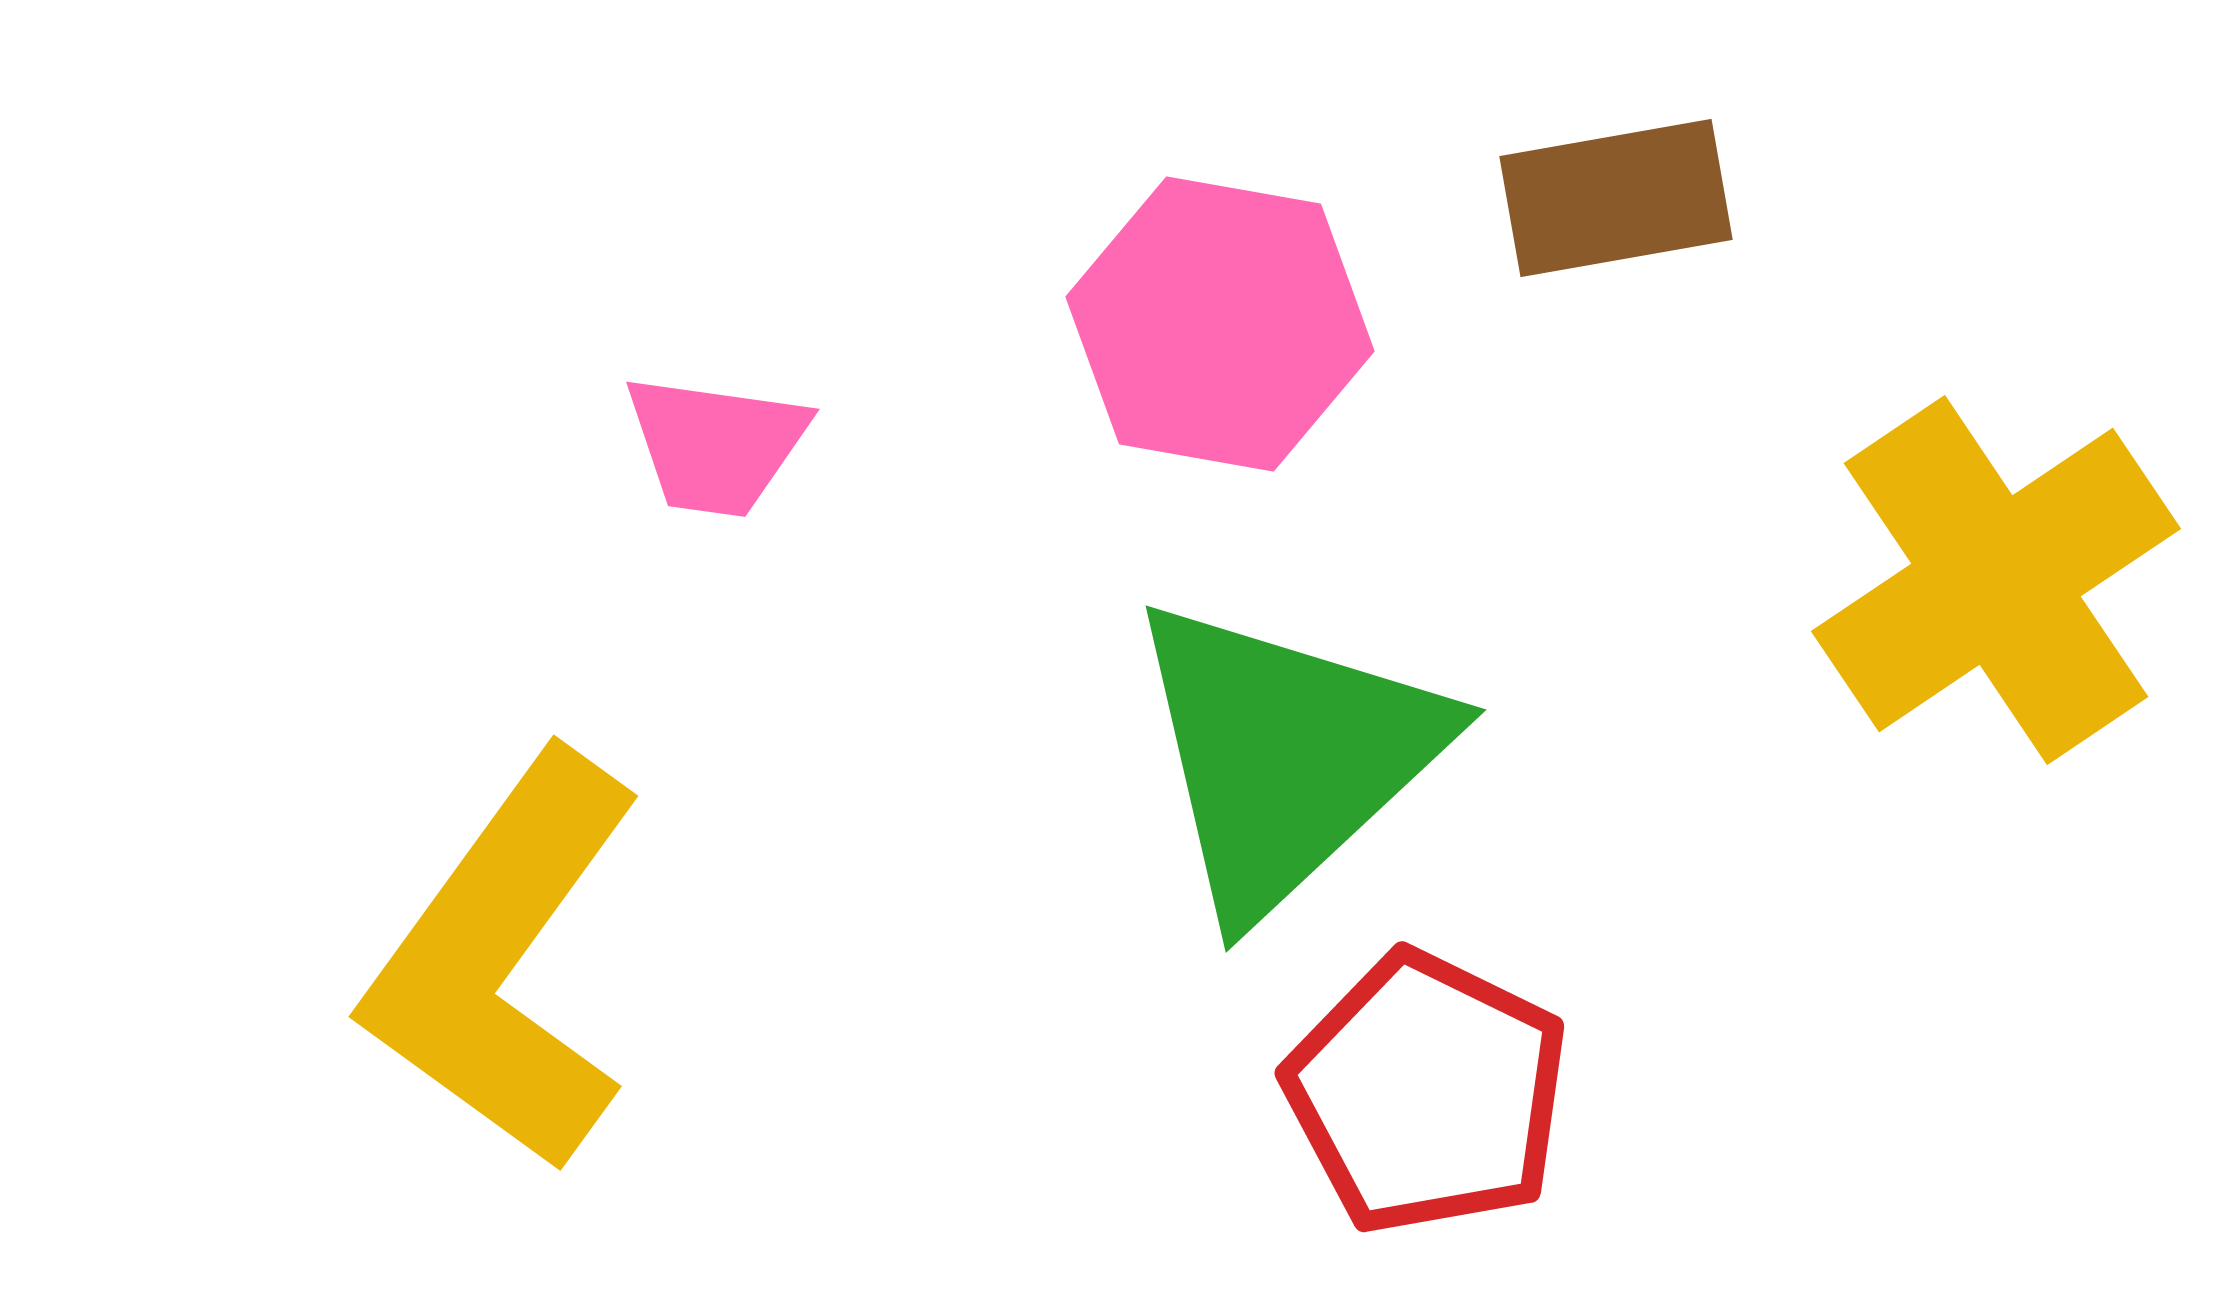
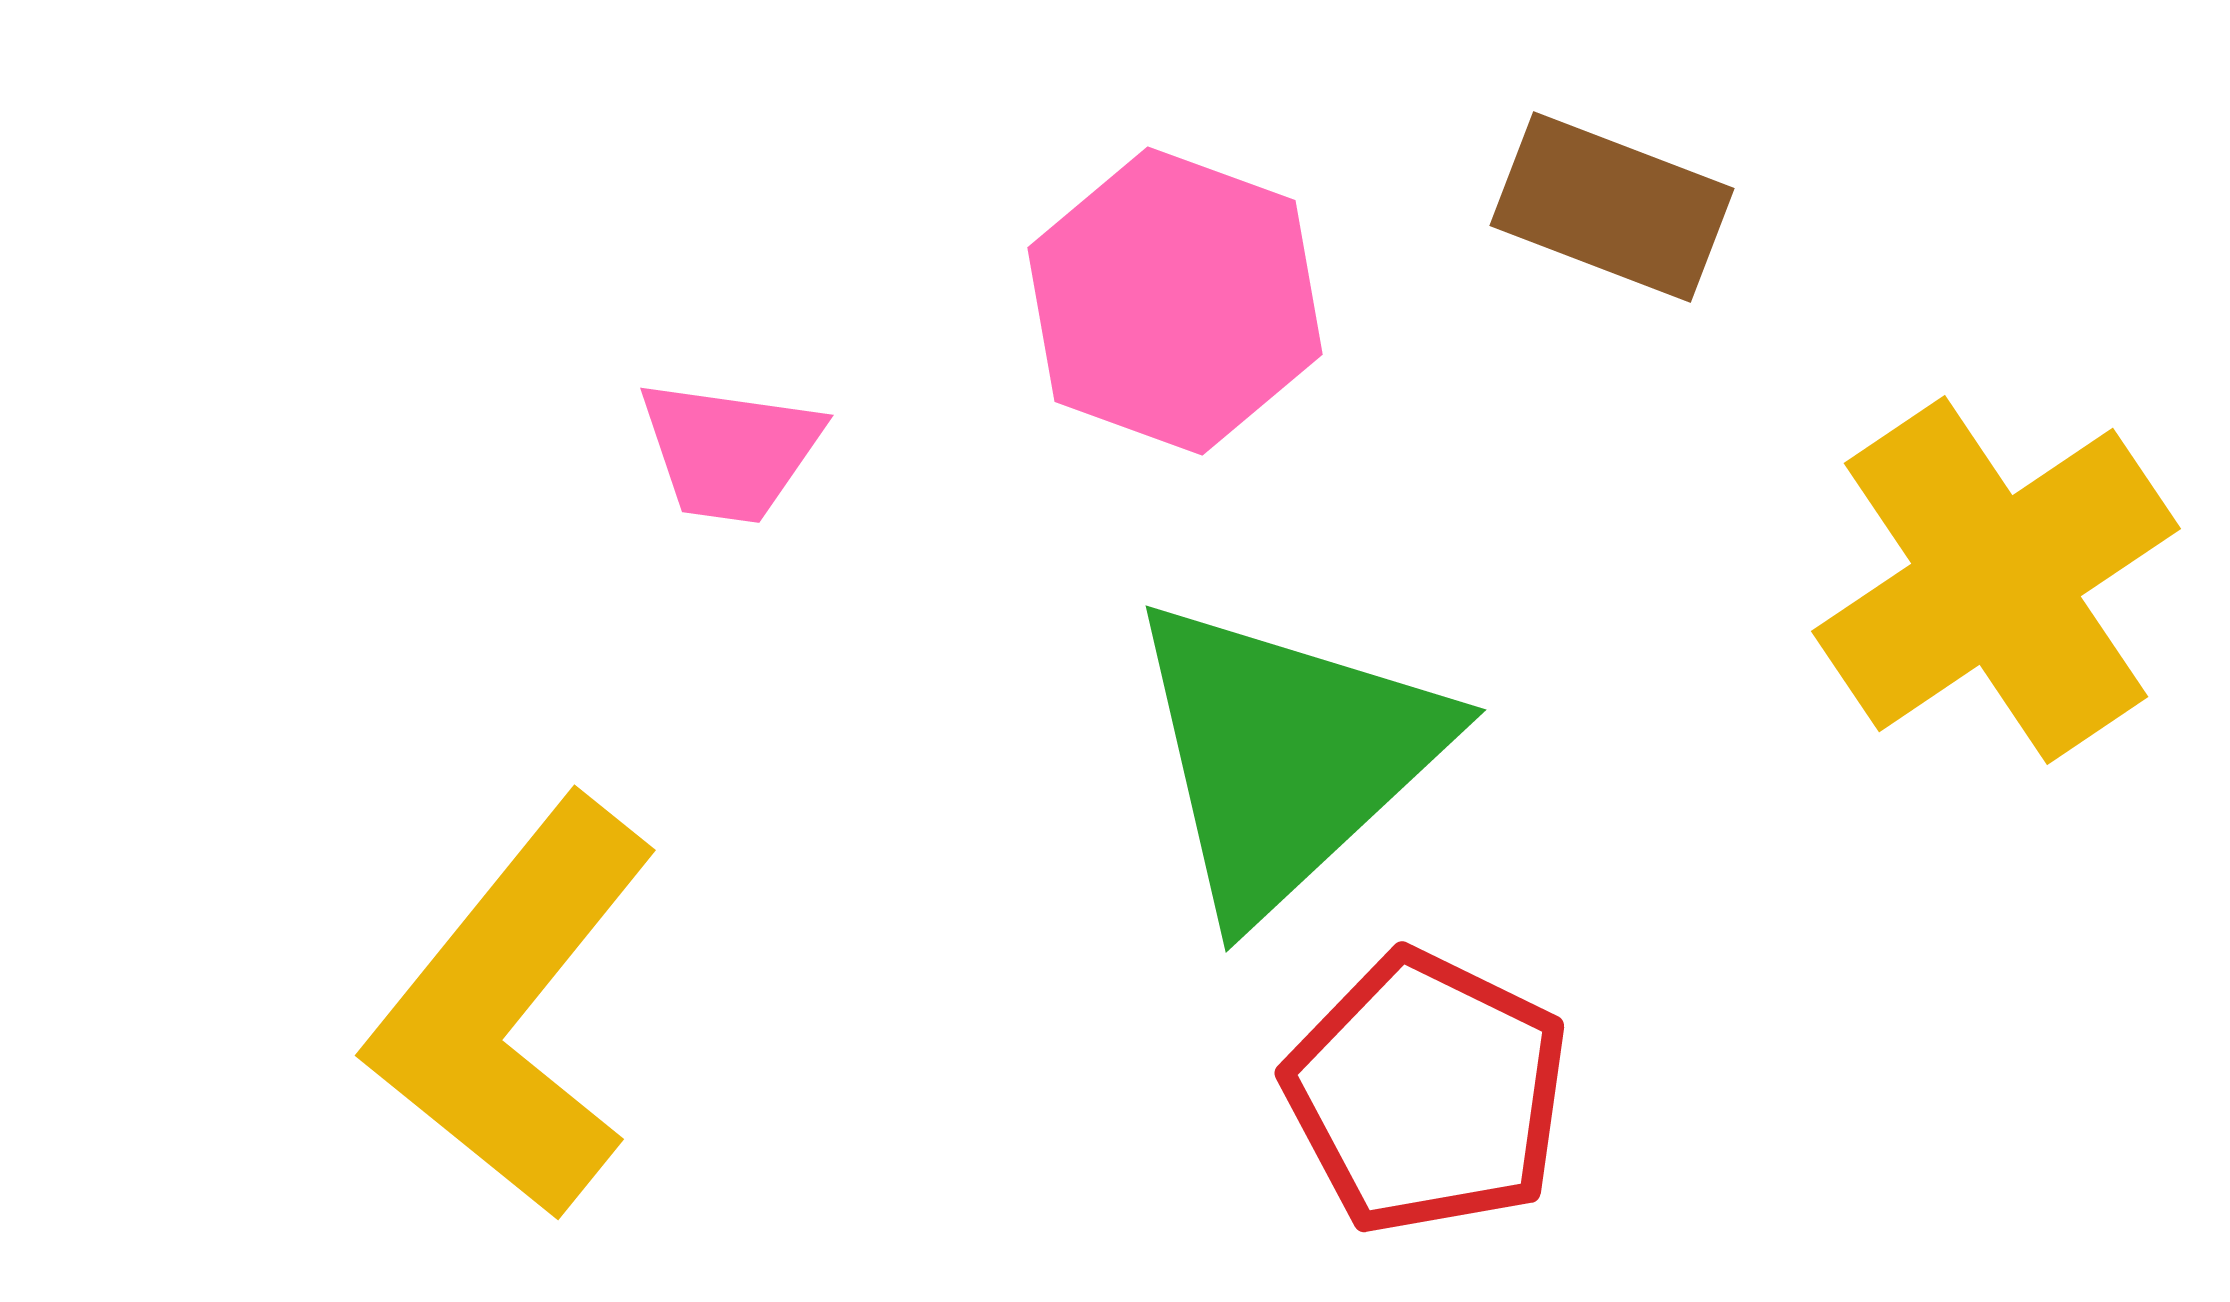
brown rectangle: moved 4 px left, 9 px down; rotated 31 degrees clockwise
pink hexagon: moved 45 px left, 23 px up; rotated 10 degrees clockwise
pink trapezoid: moved 14 px right, 6 px down
yellow L-shape: moved 9 px right, 47 px down; rotated 3 degrees clockwise
